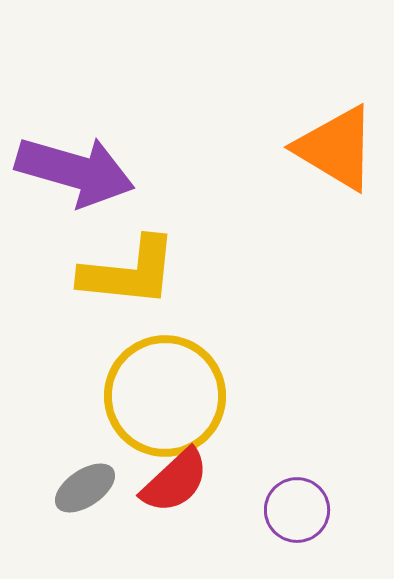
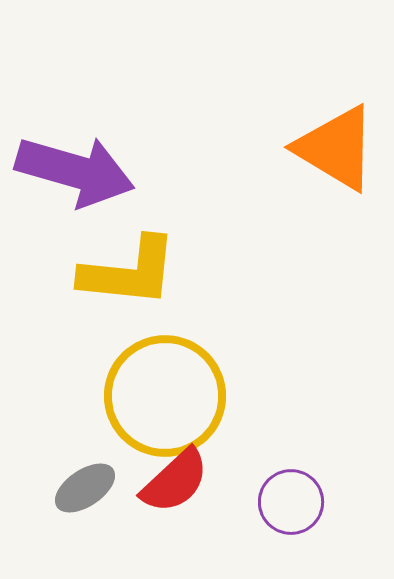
purple circle: moved 6 px left, 8 px up
